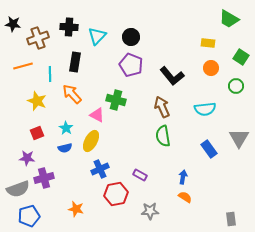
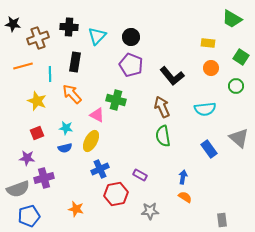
green trapezoid: moved 3 px right
cyan star: rotated 24 degrees counterclockwise
gray triangle: rotated 20 degrees counterclockwise
gray rectangle: moved 9 px left, 1 px down
